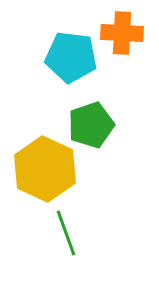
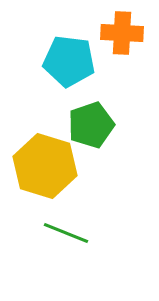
cyan pentagon: moved 2 px left, 4 px down
yellow hexagon: moved 3 px up; rotated 8 degrees counterclockwise
green line: rotated 48 degrees counterclockwise
